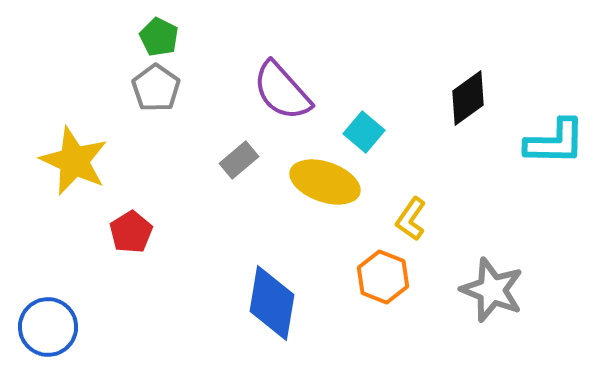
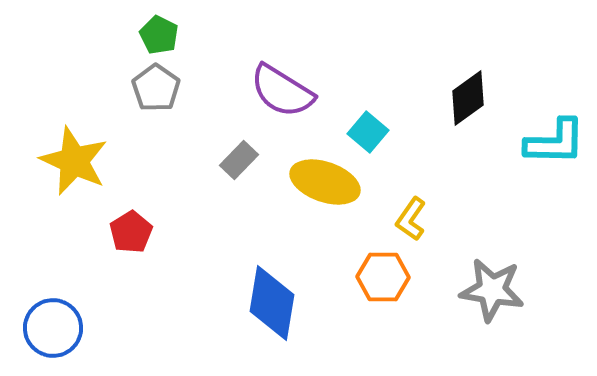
green pentagon: moved 2 px up
purple semicircle: rotated 16 degrees counterclockwise
cyan square: moved 4 px right
gray rectangle: rotated 6 degrees counterclockwise
orange hexagon: rotated 21 degrees counterclockwise
gray star: rotated 12 degrees counterclockwise
blue circle: moved 5 px right, 1 px down
